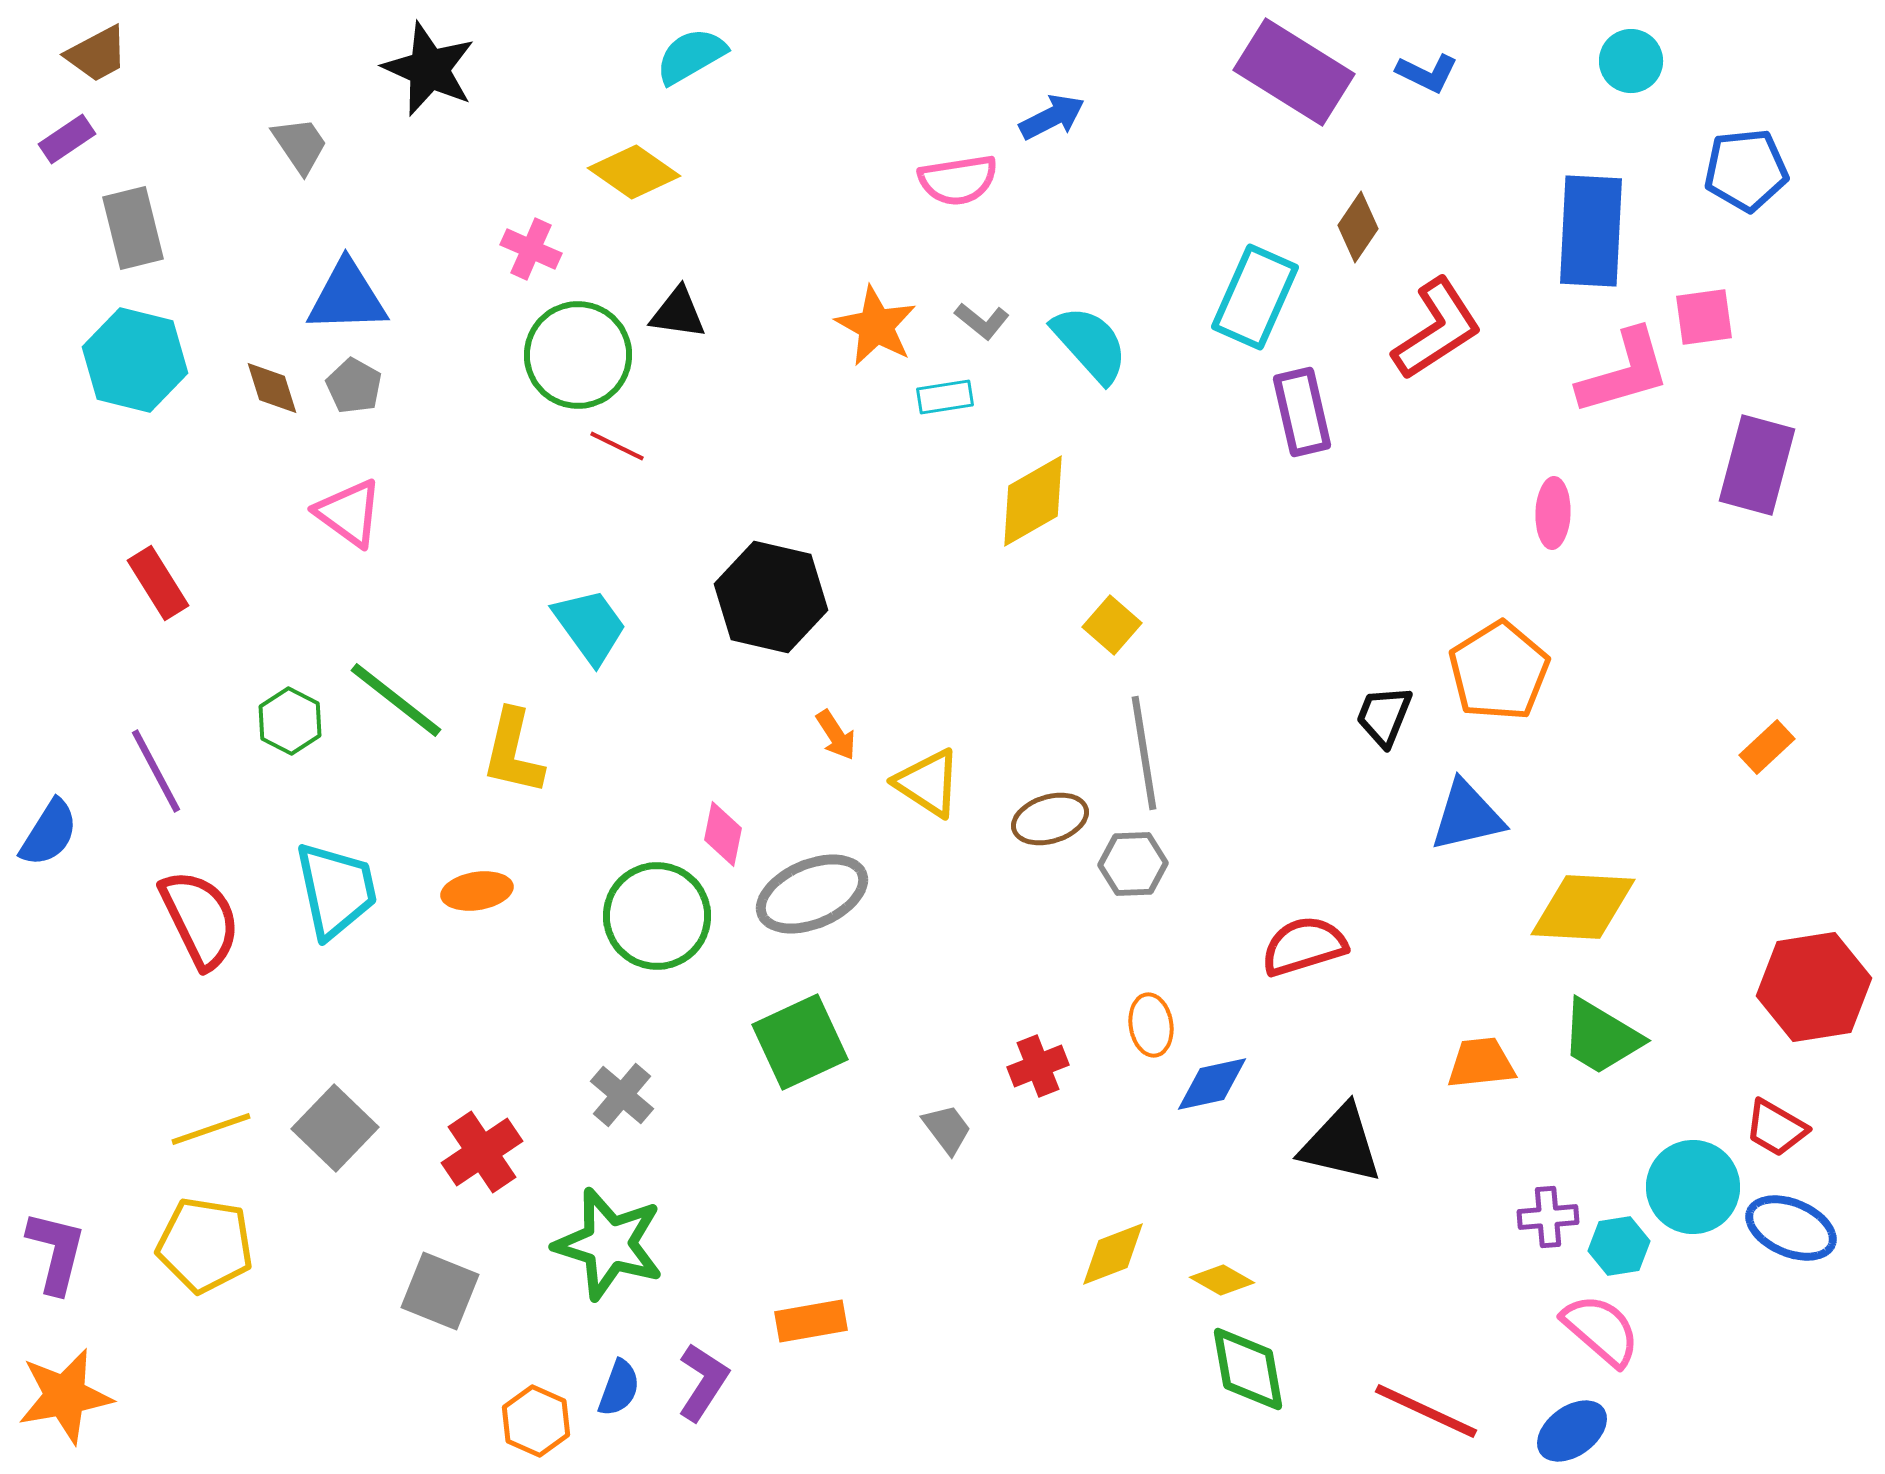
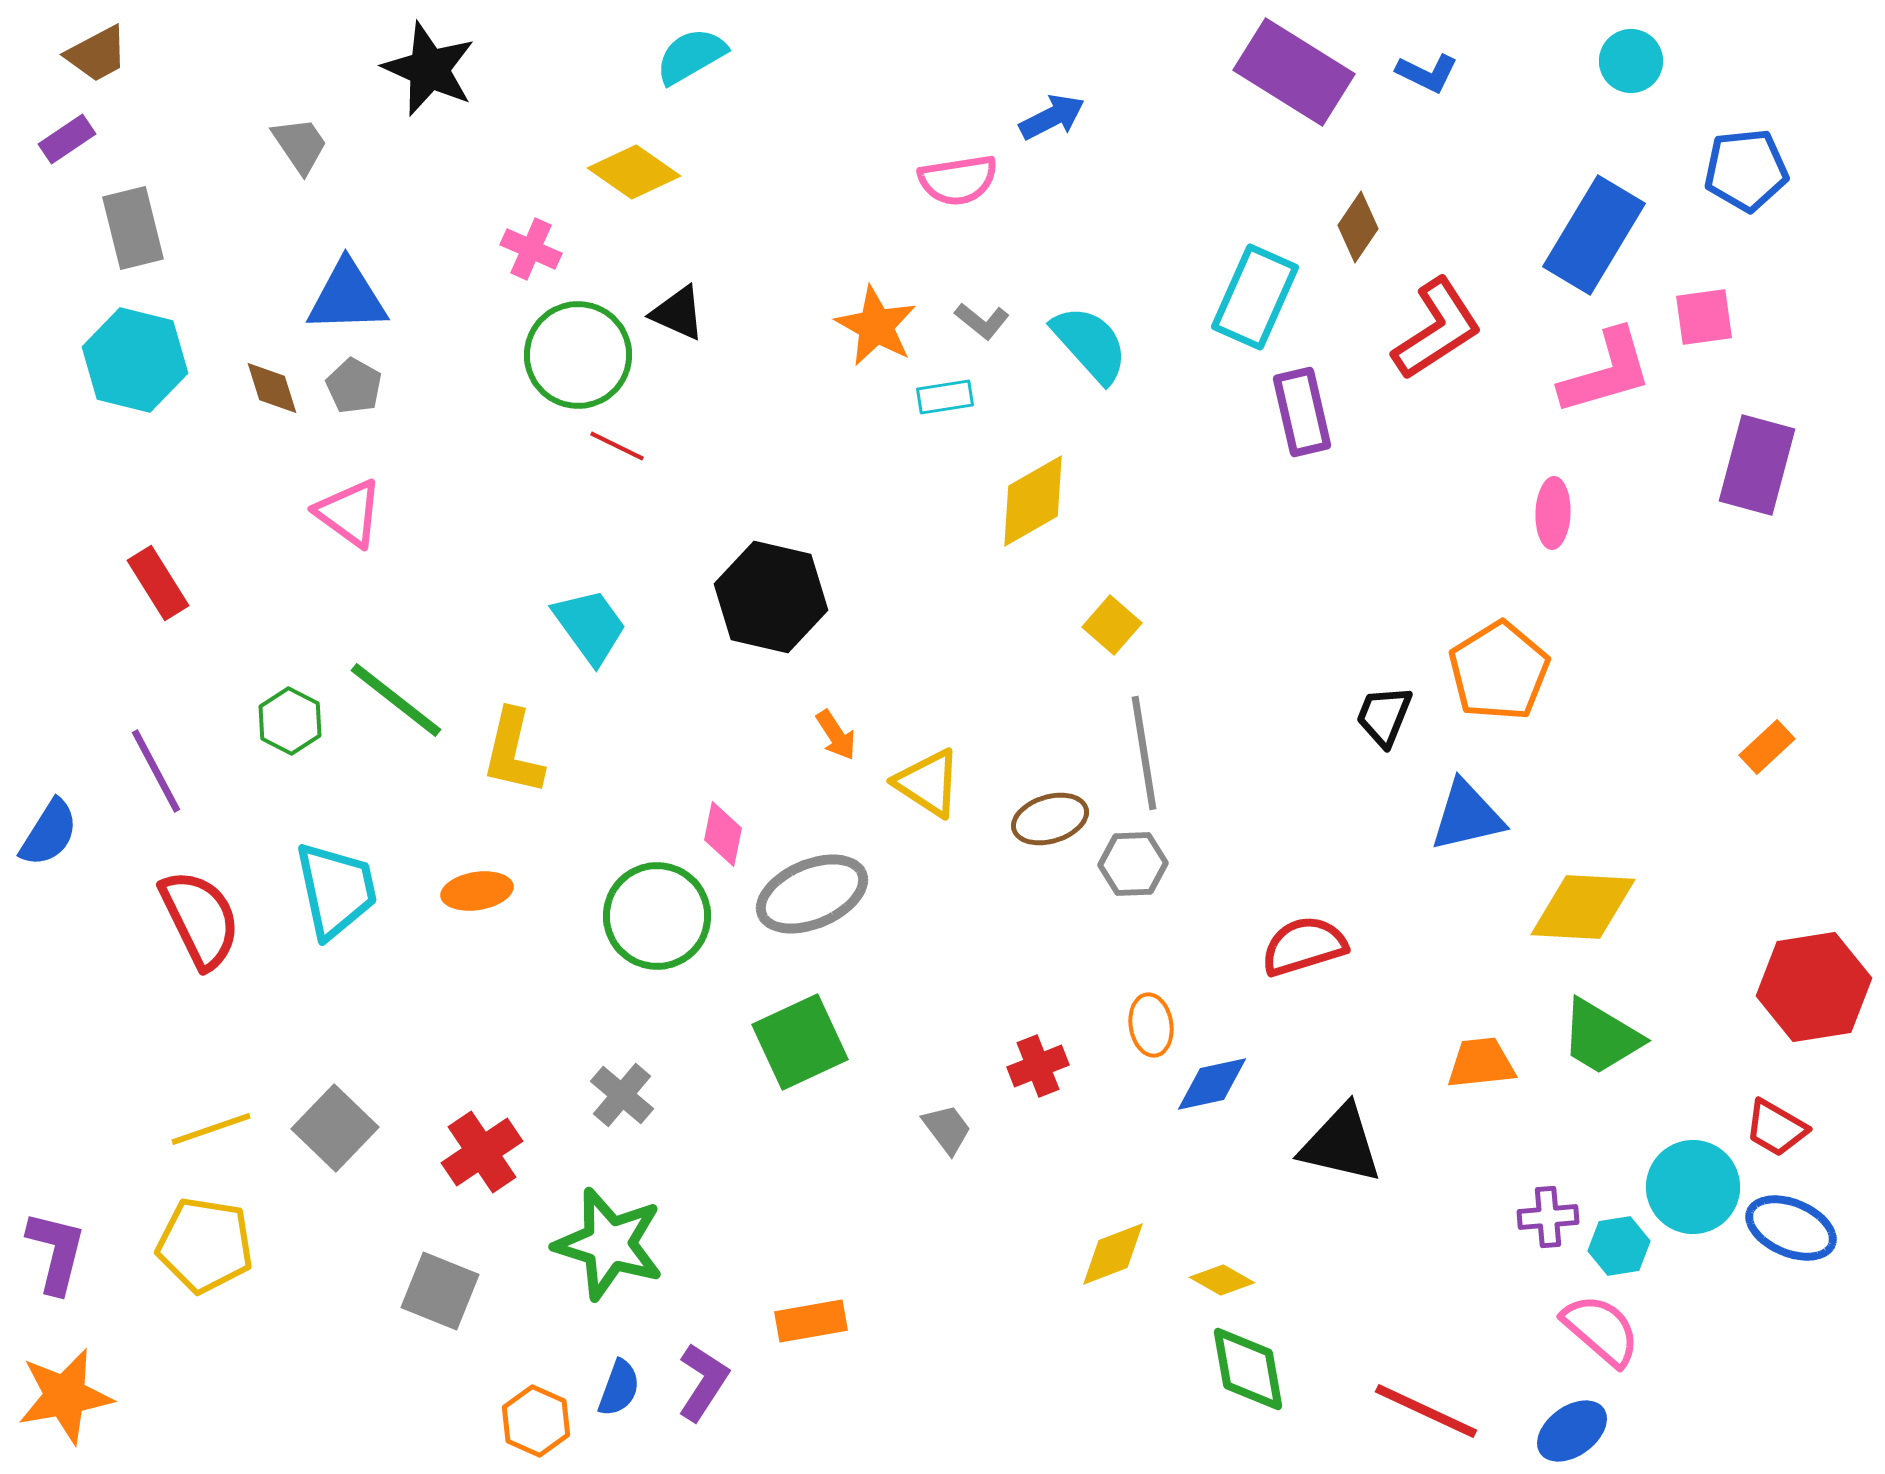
blue rectangle at (1591, 231): moved 3 px right, 4 px down; rotated 28 degrees clockwise
black triangle at (678, 313): rotated 16 degrees clockwise
pink L-shape at (1624, 372): moved 18 px left
